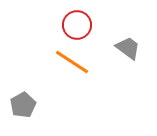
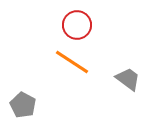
gray trapezoid: moved 31 px down
gray pentagon: rotated 15 degrees counterclockwise
